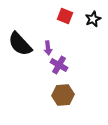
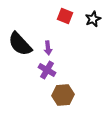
purple cross: moved 12 px left, 5 px down
